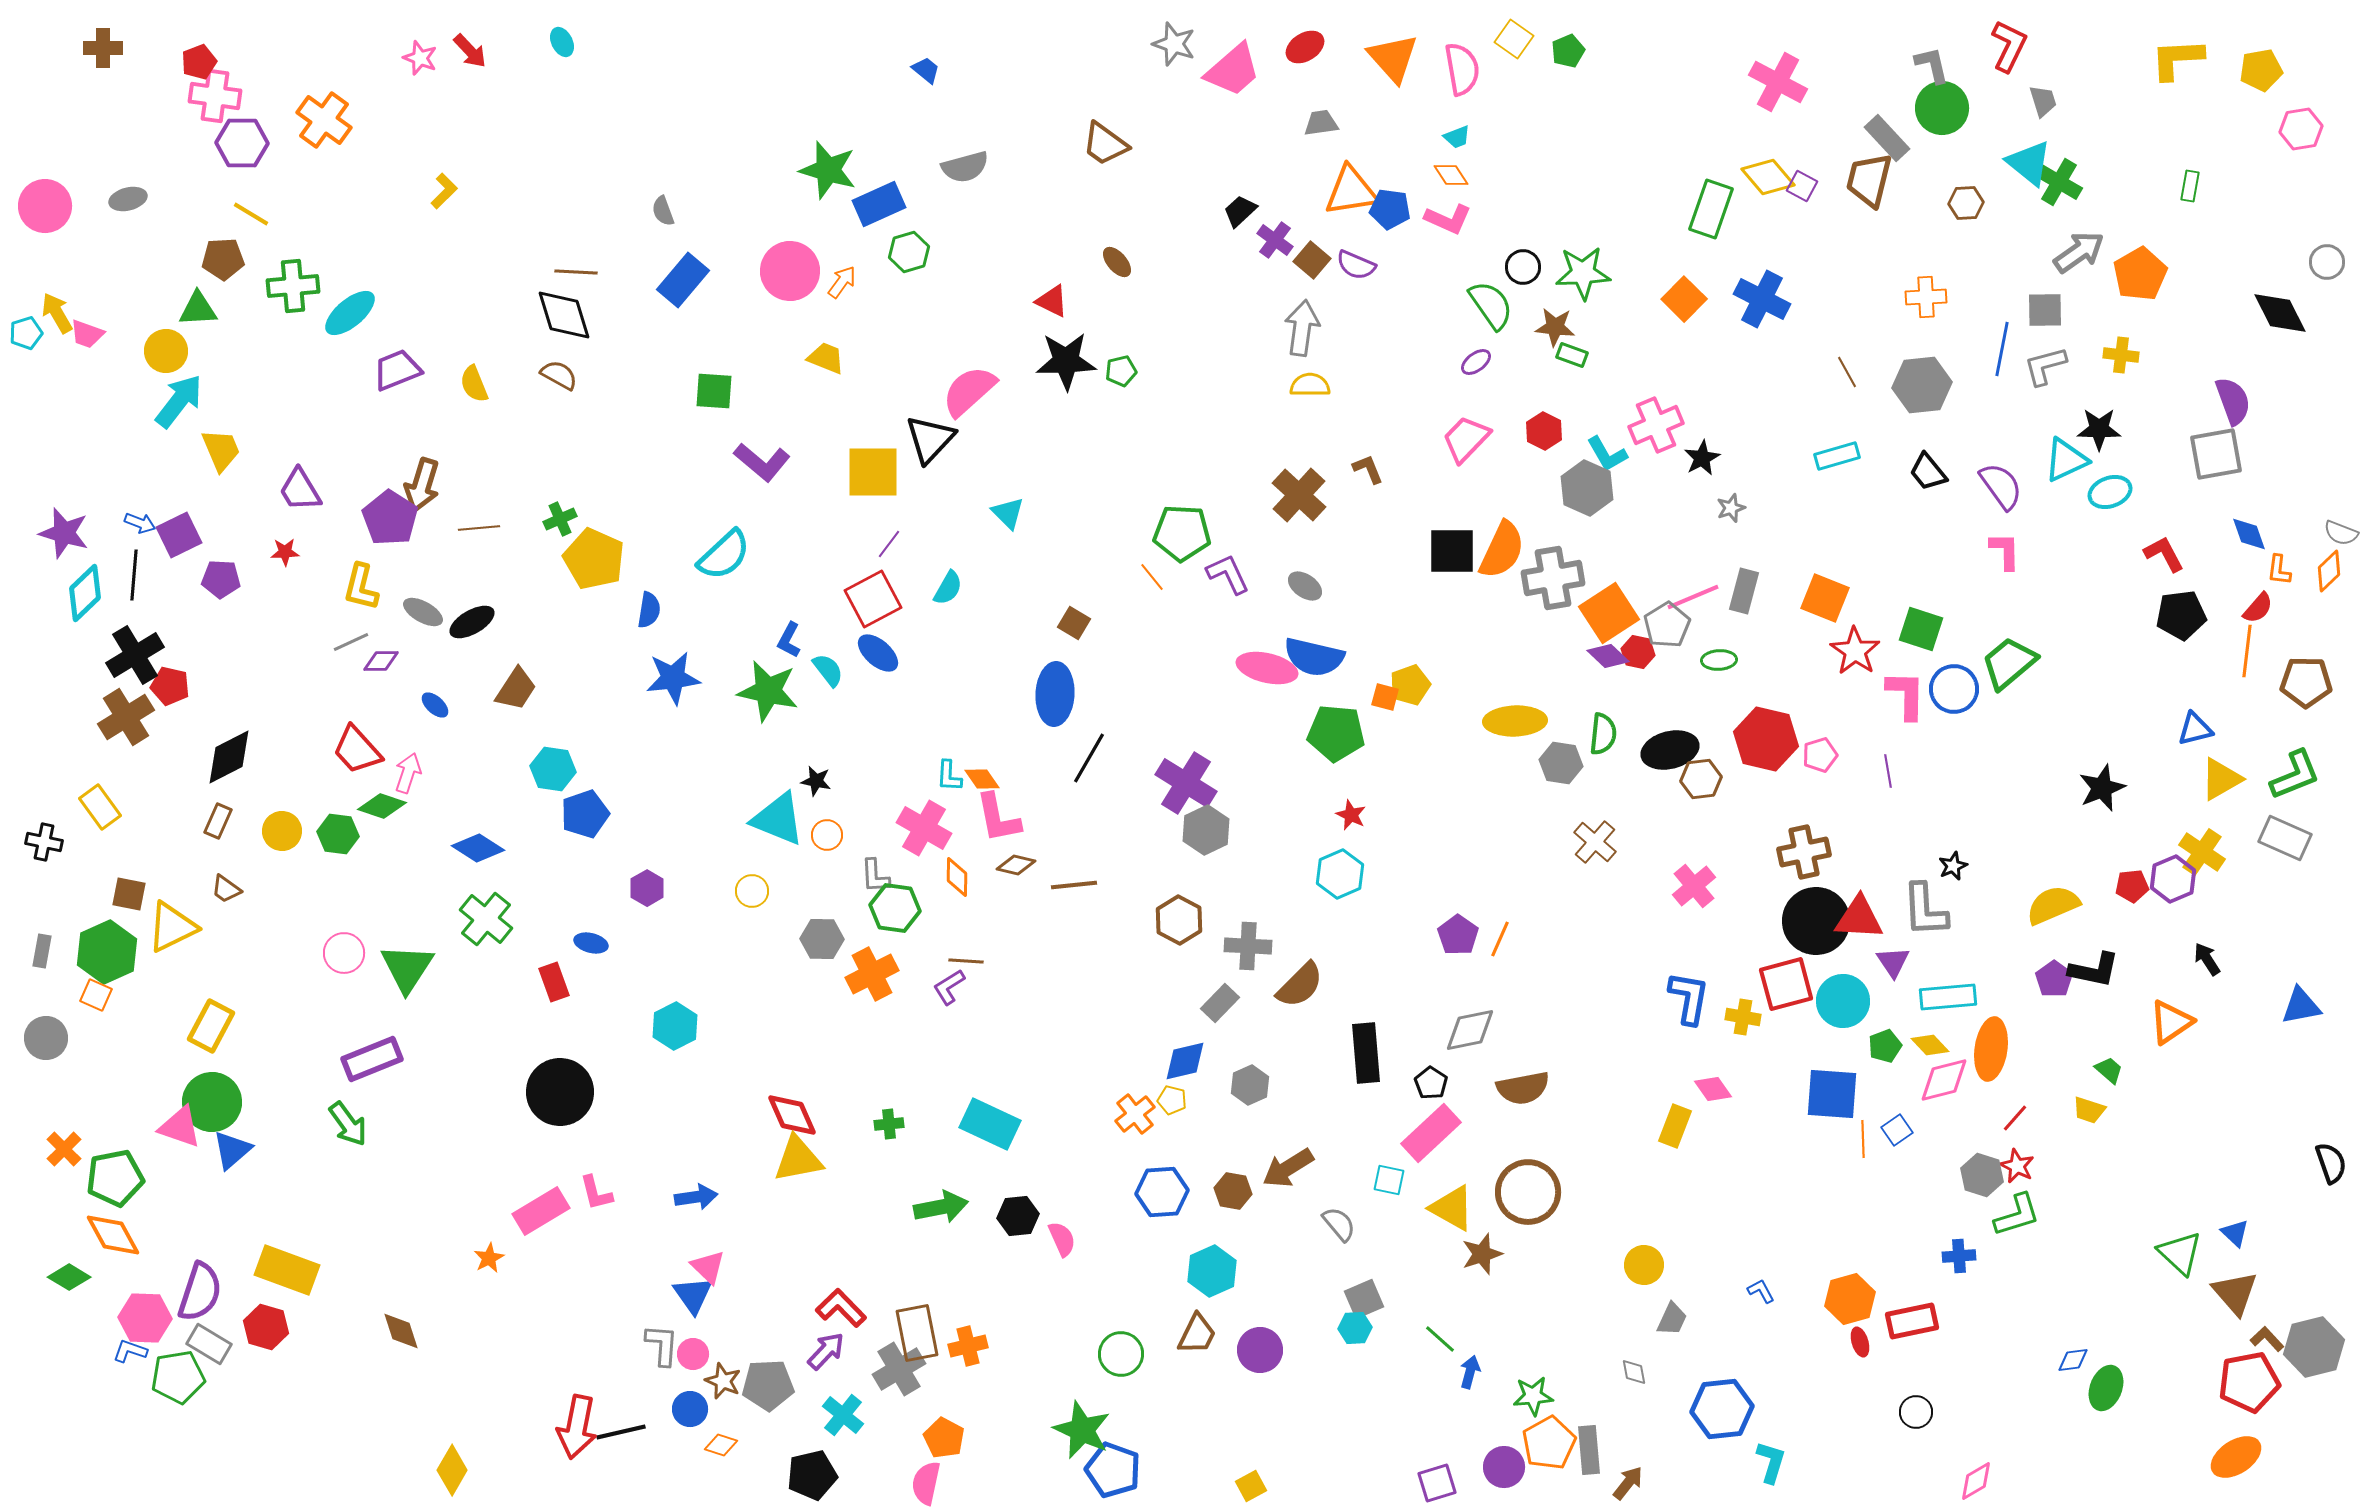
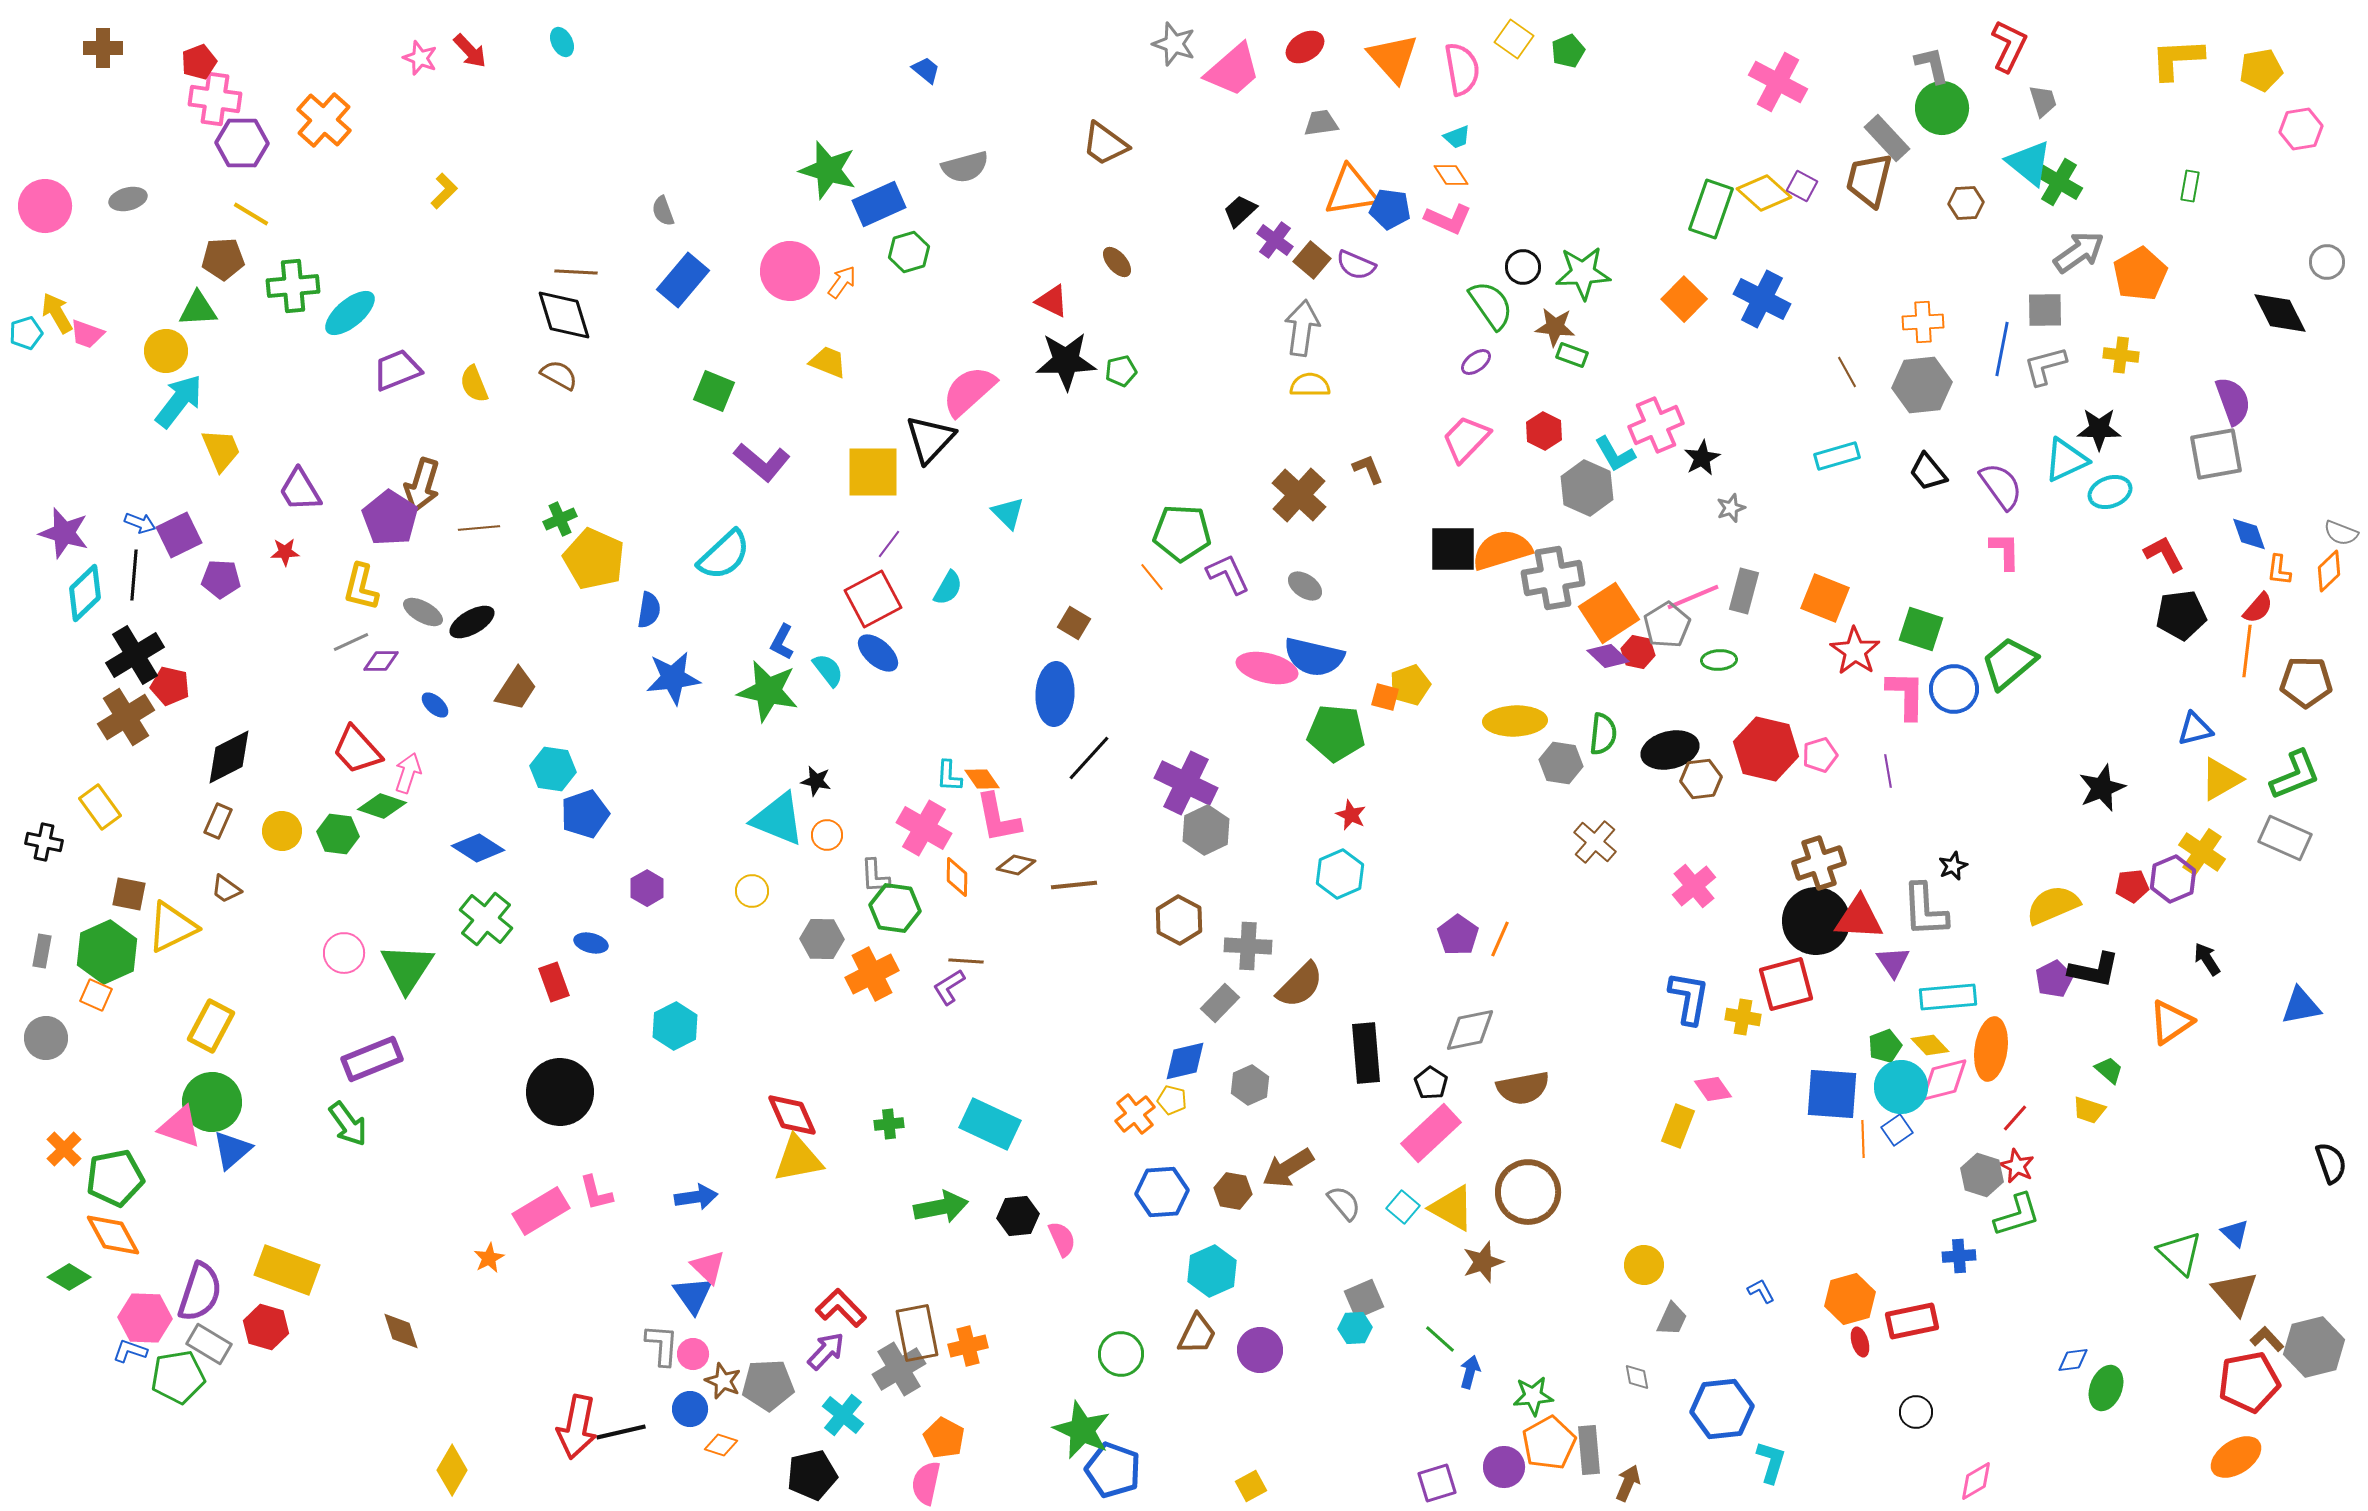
pink cross at (215, 96): moved 3 px down
orange cross at (324, 120): rotated 6 degrees clockwise
yellow diamond at (1768, 177): moved 4 px left, 16 px down; rotated 8 degrees counterclockwise
orange cross at (1926, 297): moved 3 px left, 25 px down
yellow trapezoid at (826, 358): moved 2 px right, 4 px down
green square at (714, 391): rotated 18 degrees clockwise
cyan L-shape at (1607, 454): moved 8 px right
orange semicircle at (1502, 550): rotated 132 degrees counterclockwise
black square at (1452, 551): moved 1 px right, 2 px up
blue L-shape at (789, 640): moved 7 px left, 2 px down
red hexagon at (1766, 739): moved 10 px down
black line at (1089, 758): rotated 12 degrees clockwise
purple cross at (1186, 783): rotated 6 degrees counterclockwise
brown cross at (1804, 852): moved 15 px right, 11 px down; rotated 6 degrees counterclockwise
purple pentagon at (2054, 979): rotated 9 degrees clockwise
cyan circle at (1843, 1001): moved 58 px right, 86 px down
yellow rectangle at (1675, 1126): moved 3 px right
cyan square at (1389, 1180): moved 14 px right, 27 px down; rotated 28 degrees clockwise
gray semicircle at (1339, 1224): moved 5 px right, 21 px up
brown star at (1482, 1254): moved 1 px right, 8 px down
gray diamond at (1634, 1372): moved 3 px right, 5 px down
brown arrow at (1628, 1483): rotated 15 degrees counterclockwise
